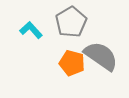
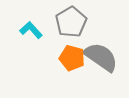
gray semicircle: moved 1 px down
orange pentagon: moved 5 px up
